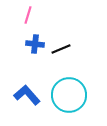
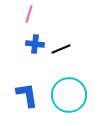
pink line: moved 1 px right, 1 px up
blue L-shape: rotated 32 degrees clockwise
